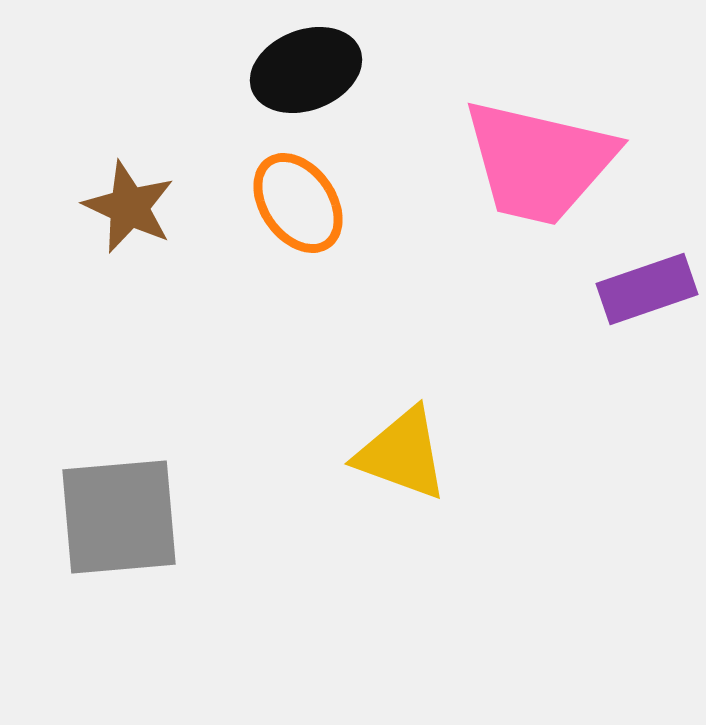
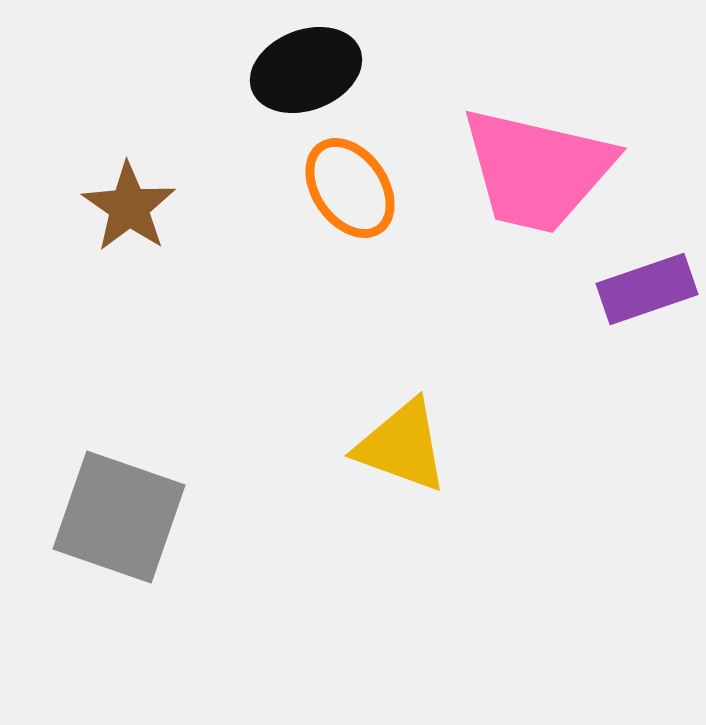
pink trapezoid: moved 2 px left, 8 px down
orange ellipse: moved 52 px right, 15 px up
brown star: rotated 10 degrees clockwise
yellow triangle: moved 8 px up
gray square: rotated 24 degrees clockwise
